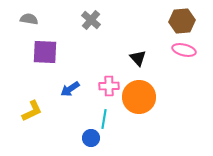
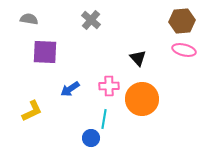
orange circle: moved 3 px right, 2 px down
